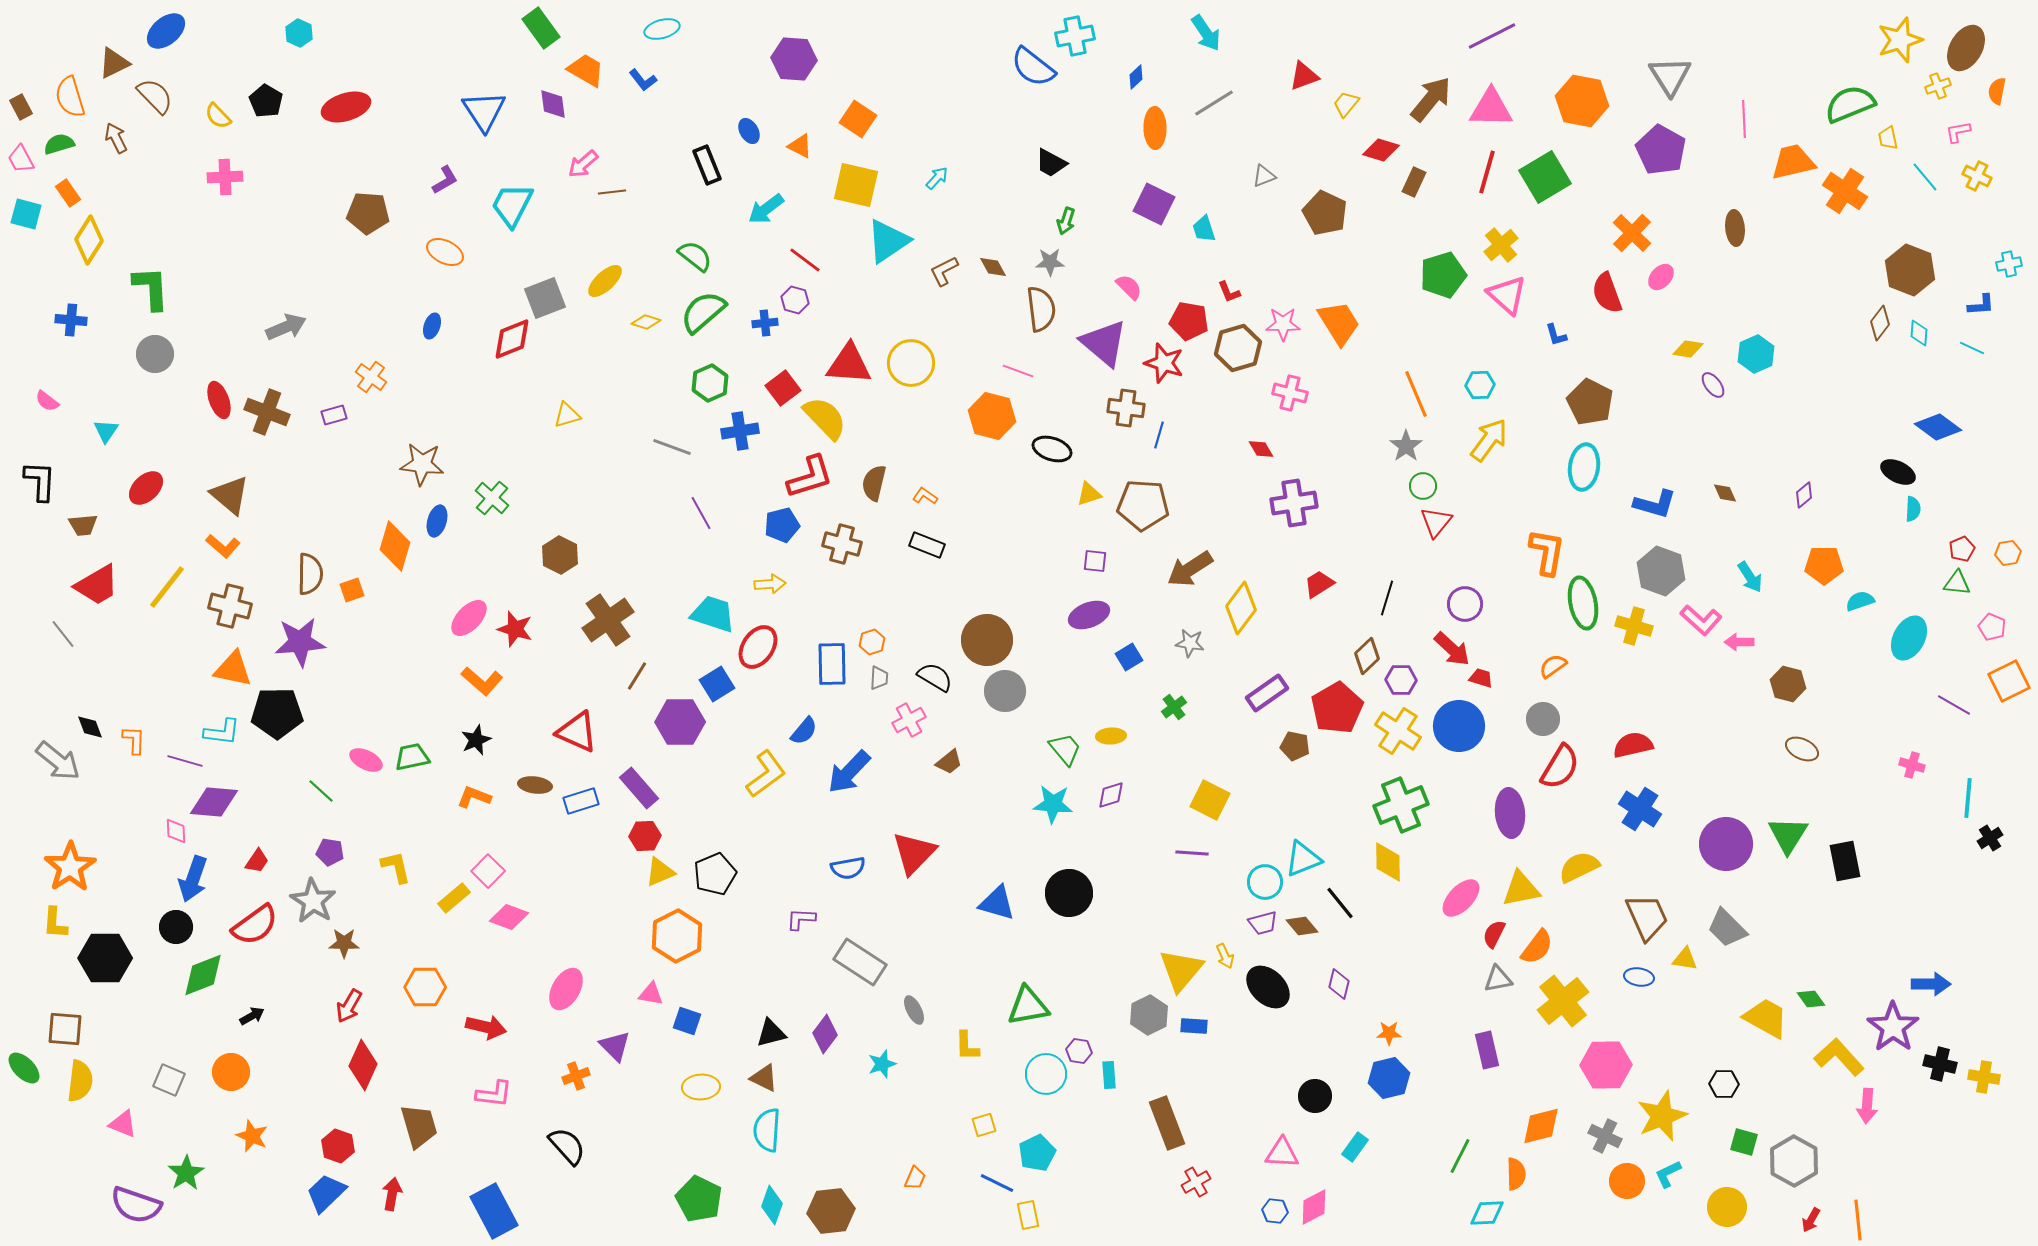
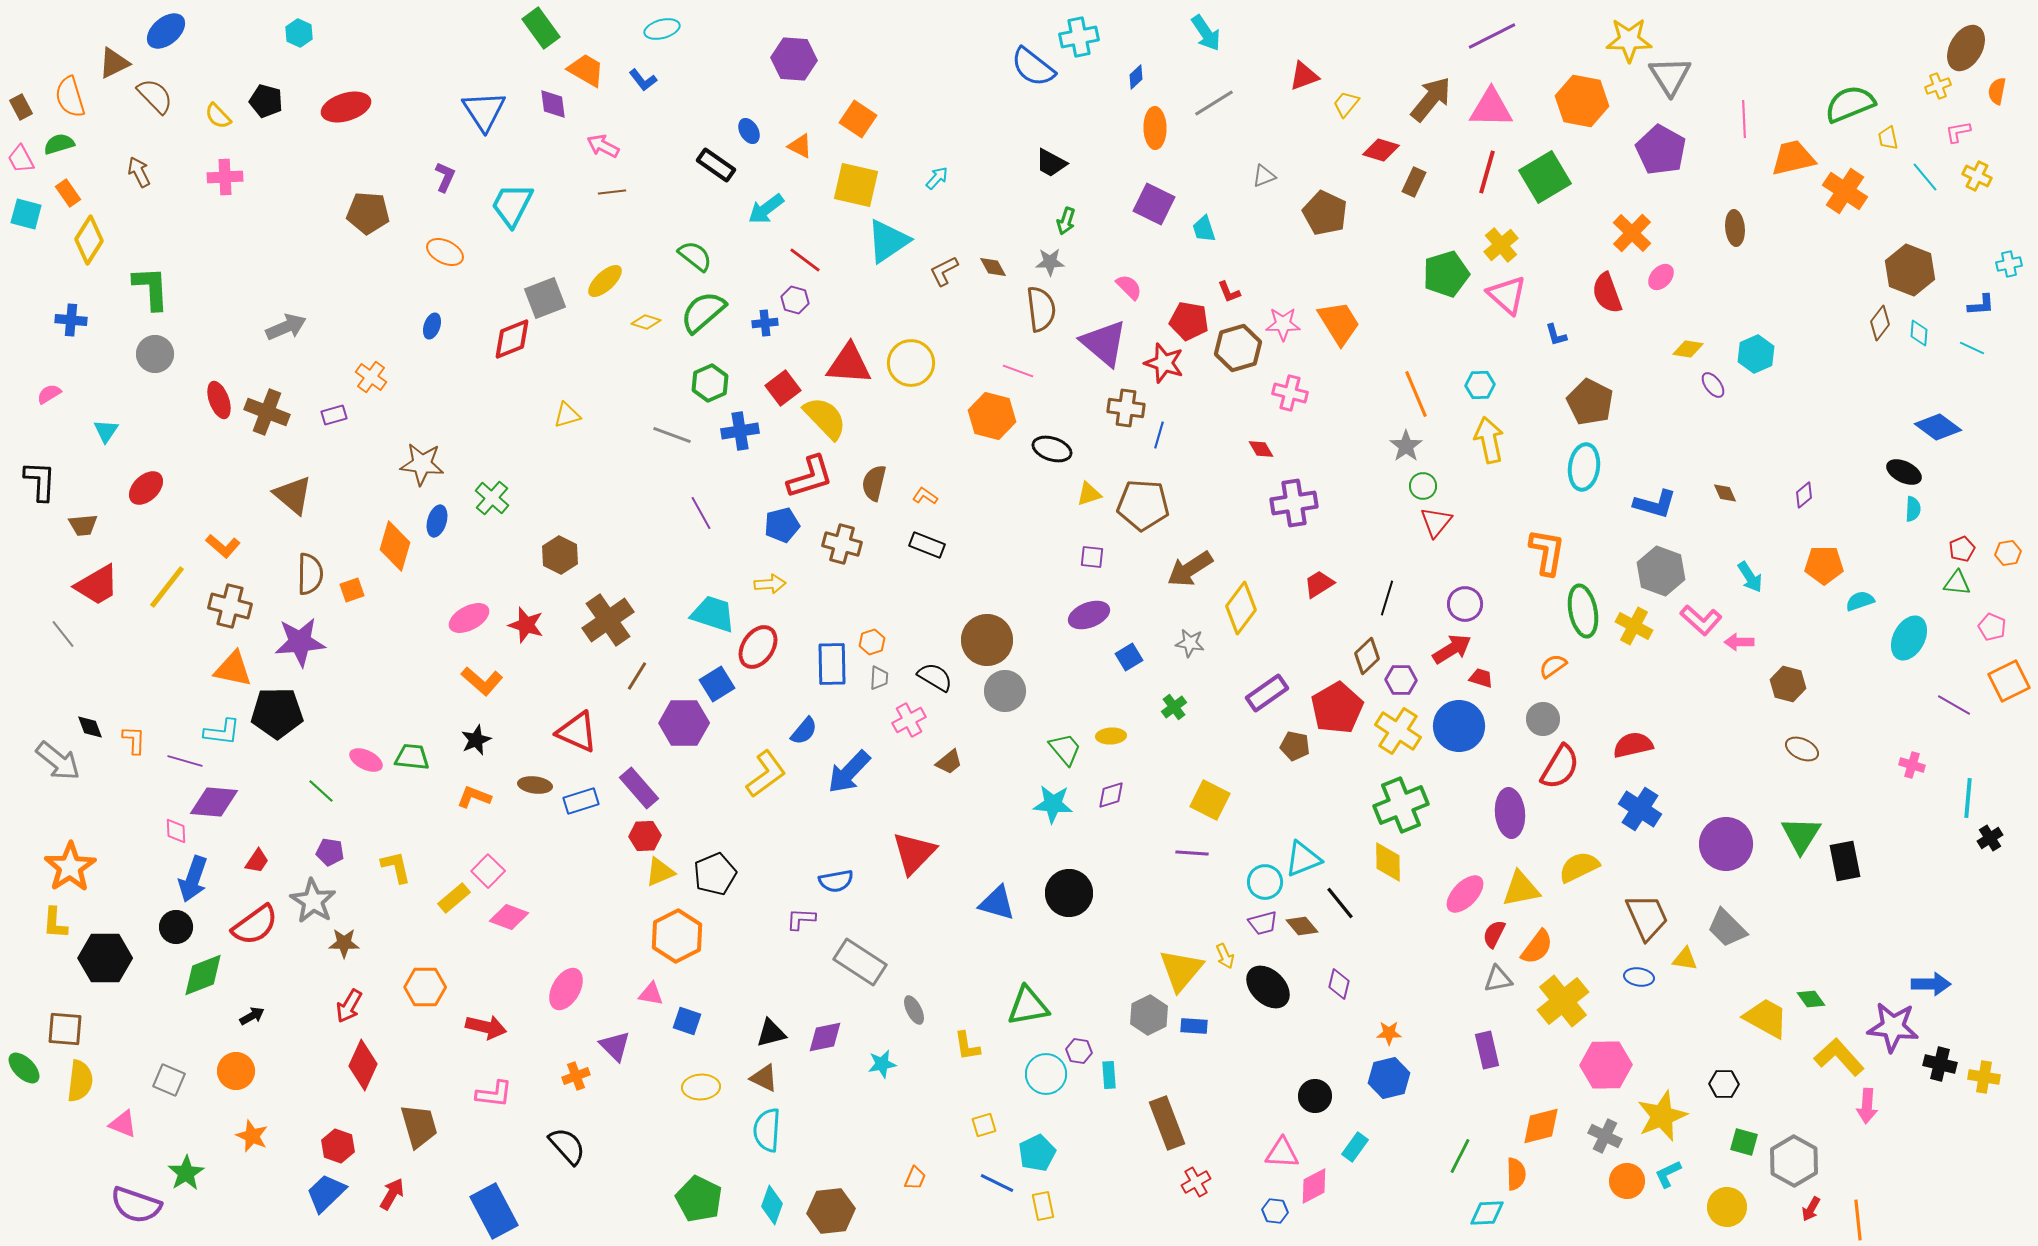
cyan cross at (1075, 36): moved 4 px right, 1 px down
yellow star at (1900, 40): moved 271 px left; rotated 18 degrees clockwise
black pentagon at (266, 101): rotated 16 degrees counterclockwise
brown arrow at (116, 138): moved 23 px right, 34 px down
orange trapezoid at (1793, 162): moved 4 px up
pink arrow at (583, 164): moved 20 px right, 18 px up; rotated 68 degrees clockwise
black rectangle at (707, 165): moved 9 px right; rotated 33 degrees counterclockwise
purple L-shape at (445, 180): moved 3 px up; rotated 36 degrees counterclockwise
green pentagon at (1443, 275): moved 3 px right, 1 px up
pink semicircle at (47, 401): moved 2 px right, 7 px up; rotated 110 degrees clockwise
yellow arrow at (1489, 440): rotated 48 degrees counterclockwise
gray line at (672, 447): moved 12 px up
black ellipse at (1898, 472): moved 6 px right
brown triangle at (230, 495): moved 63 px right
purple square at (1095, 561): moved 3 px left, 4 px up
green ellipse at (1583, 603): moved 8 px down
pink ellipse at (469, 618): rotated 18 degrees clockwise
yellow cross at (1634, 626): rotated 12 degrees clockwise
red star at (515, 629): moved 11 px right, 4 px up
red arrow at (1452, 649): rotated 75 degrees counterclockwise
purple hexagon at (680, 722): moved 4 px right, 1 px down
green trapezoid at (412, 757): rotated 18 degrees clockwise
green triangle at (1788, 835): moved 13 px right
blue semicircle at (848, 868): moved 12 px left, 13 px down
pink ellipse at (1461, 898): moved 4 px right, 4 px up
purple star at (1893, 1027): rotated 30 degrees counterclockwise
purple diamond at (825, 1034): moved 3 px down; rotated 42 degrees clockwise
yellow L-shape at (967, 1046): rotated 8 degrees counterclockwise
cyan star at (882, 1064): rotated 8 degrees clockwise
orange circle at (231, 1072): moved 5 px right, 1 px up
red arrow at (392, 1194): rotated 20 degrees clockwise
pink diamond at (1314, 1207): moved 21 px up
yellow rectangle at (1028, 1215): moved 15 px right, 9 px up
red arrow at (1811, 1220): moved 11 px up
